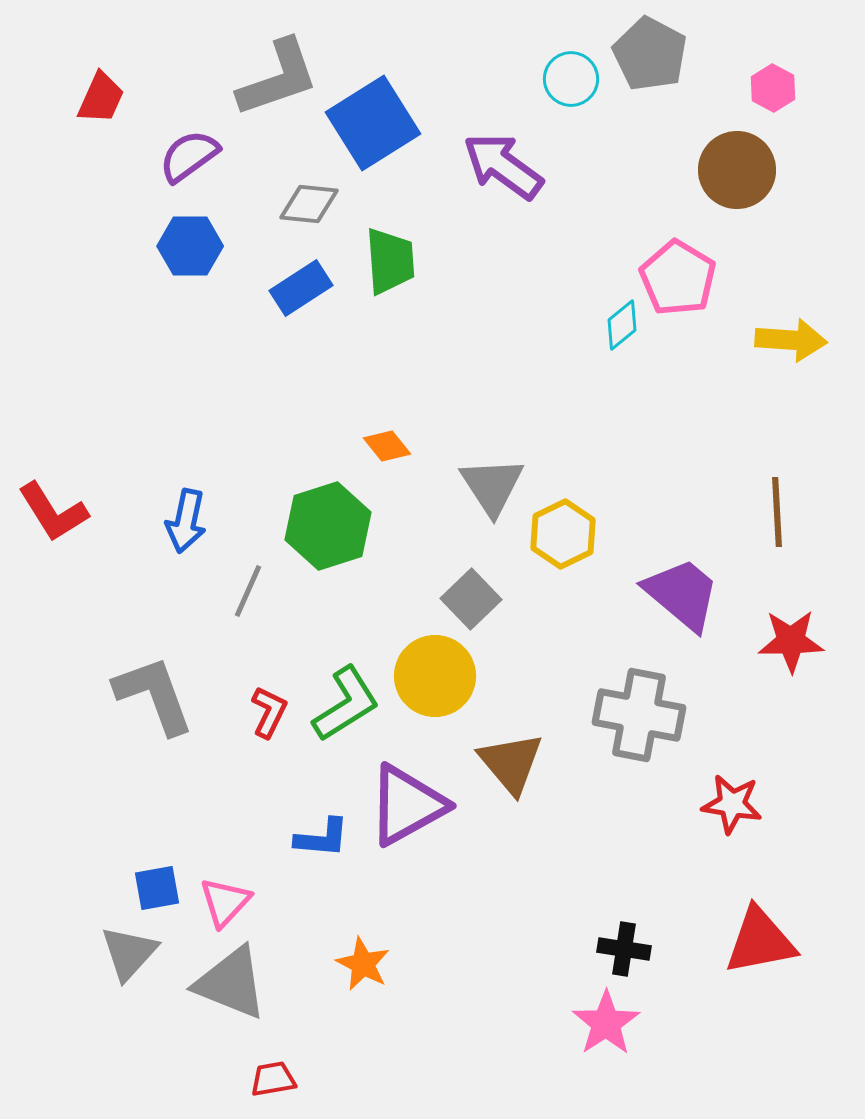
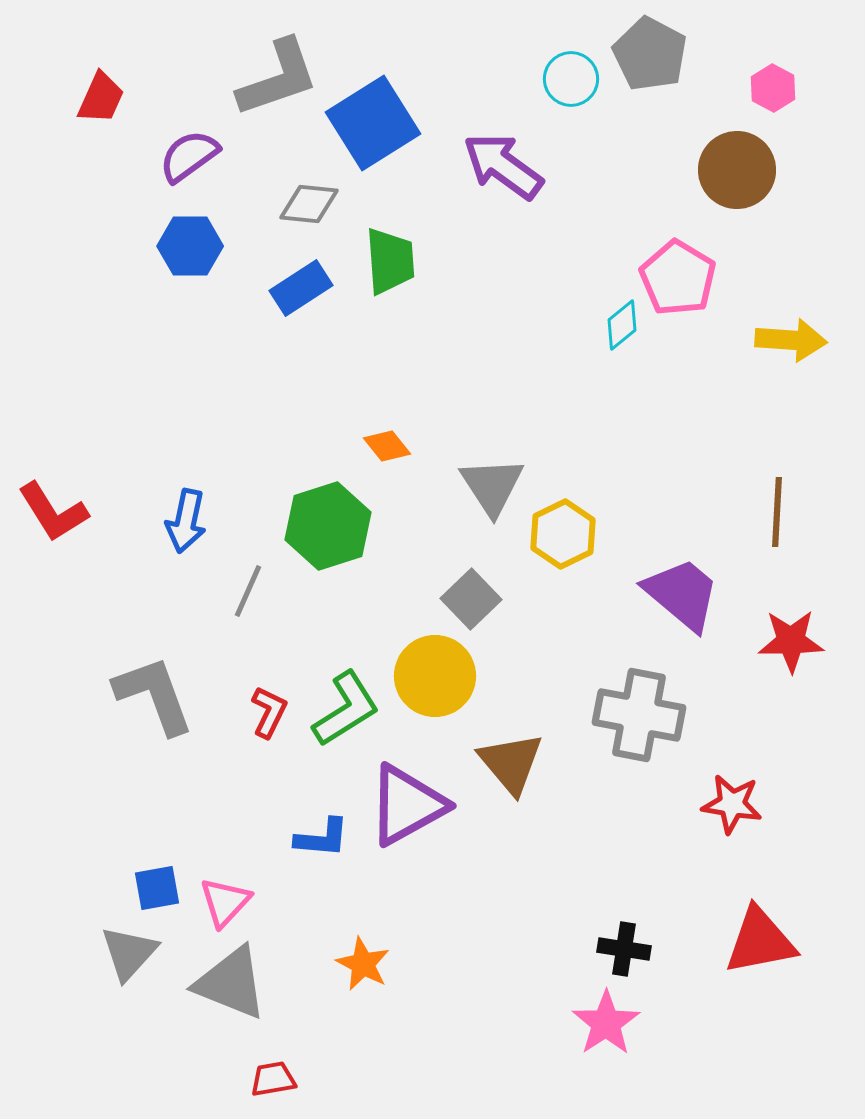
brown line at (777, 512): rotated 6 degrees clockwise
green L-shape at (346, 704): moved 5 px down
